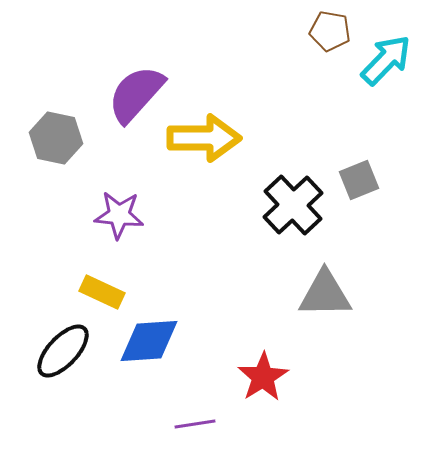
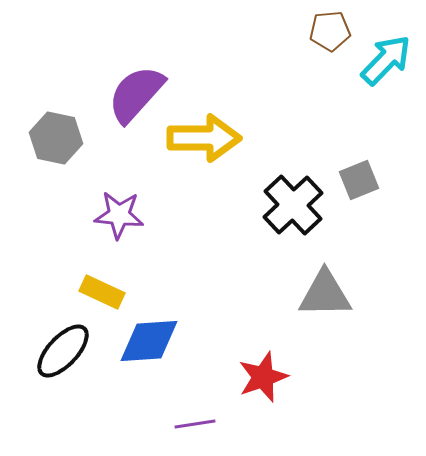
brown pentagon: rotated 15 degrees counterclockwise
red star: rotated 12 degrees clockwise
